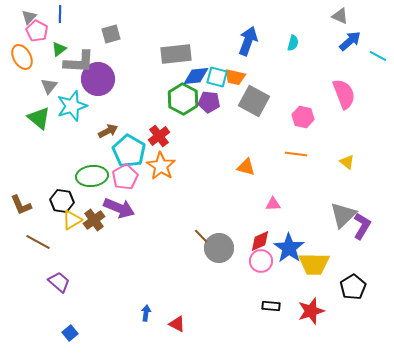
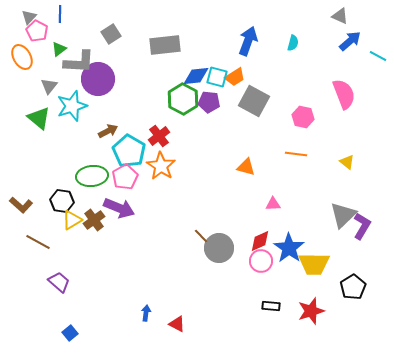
gray square at (111, 34): rotated 18 degrees counterclockwise
gray rectangle at (176, 54): moved 11 px left, 9 px up
orange trapezoid at (235, 77): rotated 45 degrees counterclockwise
brown L-shape at (21, 205): rotated 25 degrees counterclockwise
